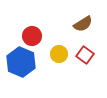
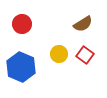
red circle: moved 10 px left, 12 px up
blue hexagon: moved 5 px down
